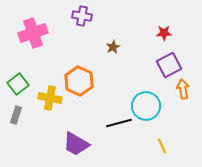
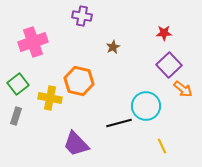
pink cross: moved 9 px down
purple square: rotated 15 degrees counterclockwise
orange hexagon: rotated 12 degrees counterclockwise
orange arrow: rotated 138 degrees clockwise
gray rectangle: moved 1 px down
purple trapezoid: rotated 16 degrees clockwise
